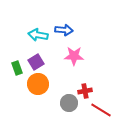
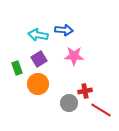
purple square: moved 3 px right, 3 px up
